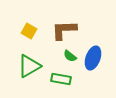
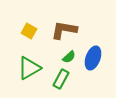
brown L-shape: rotated 12 degrees clockwise
green semicircle: moved 1 px left, 1 px down; rotated 80 degrees counterclockwise
green triangle: moved 2 px down
green rectangle: rotated 72 degrees counterclockwise
